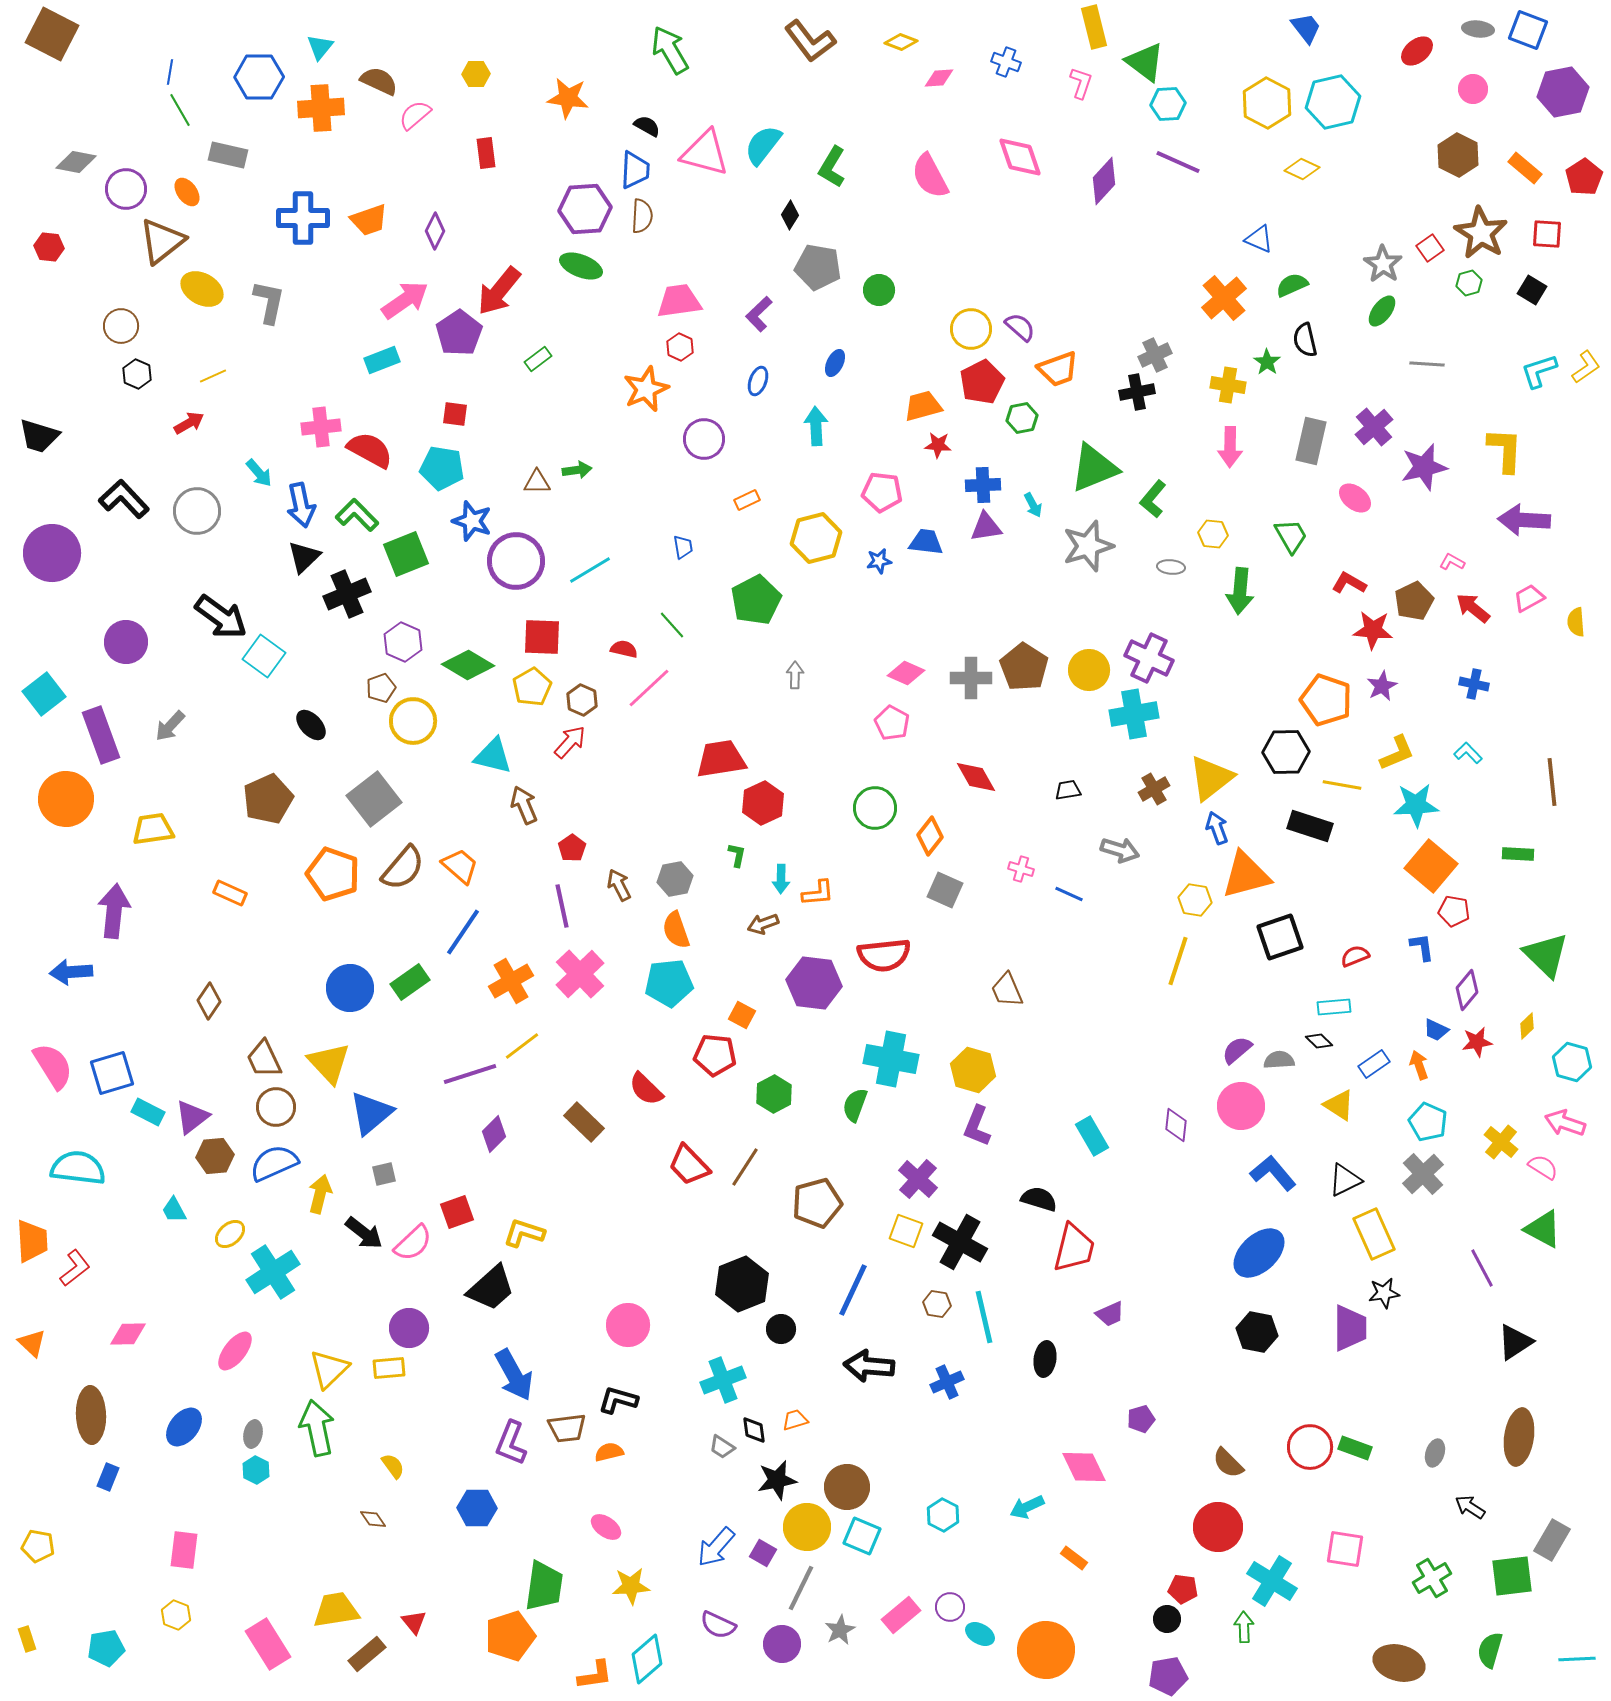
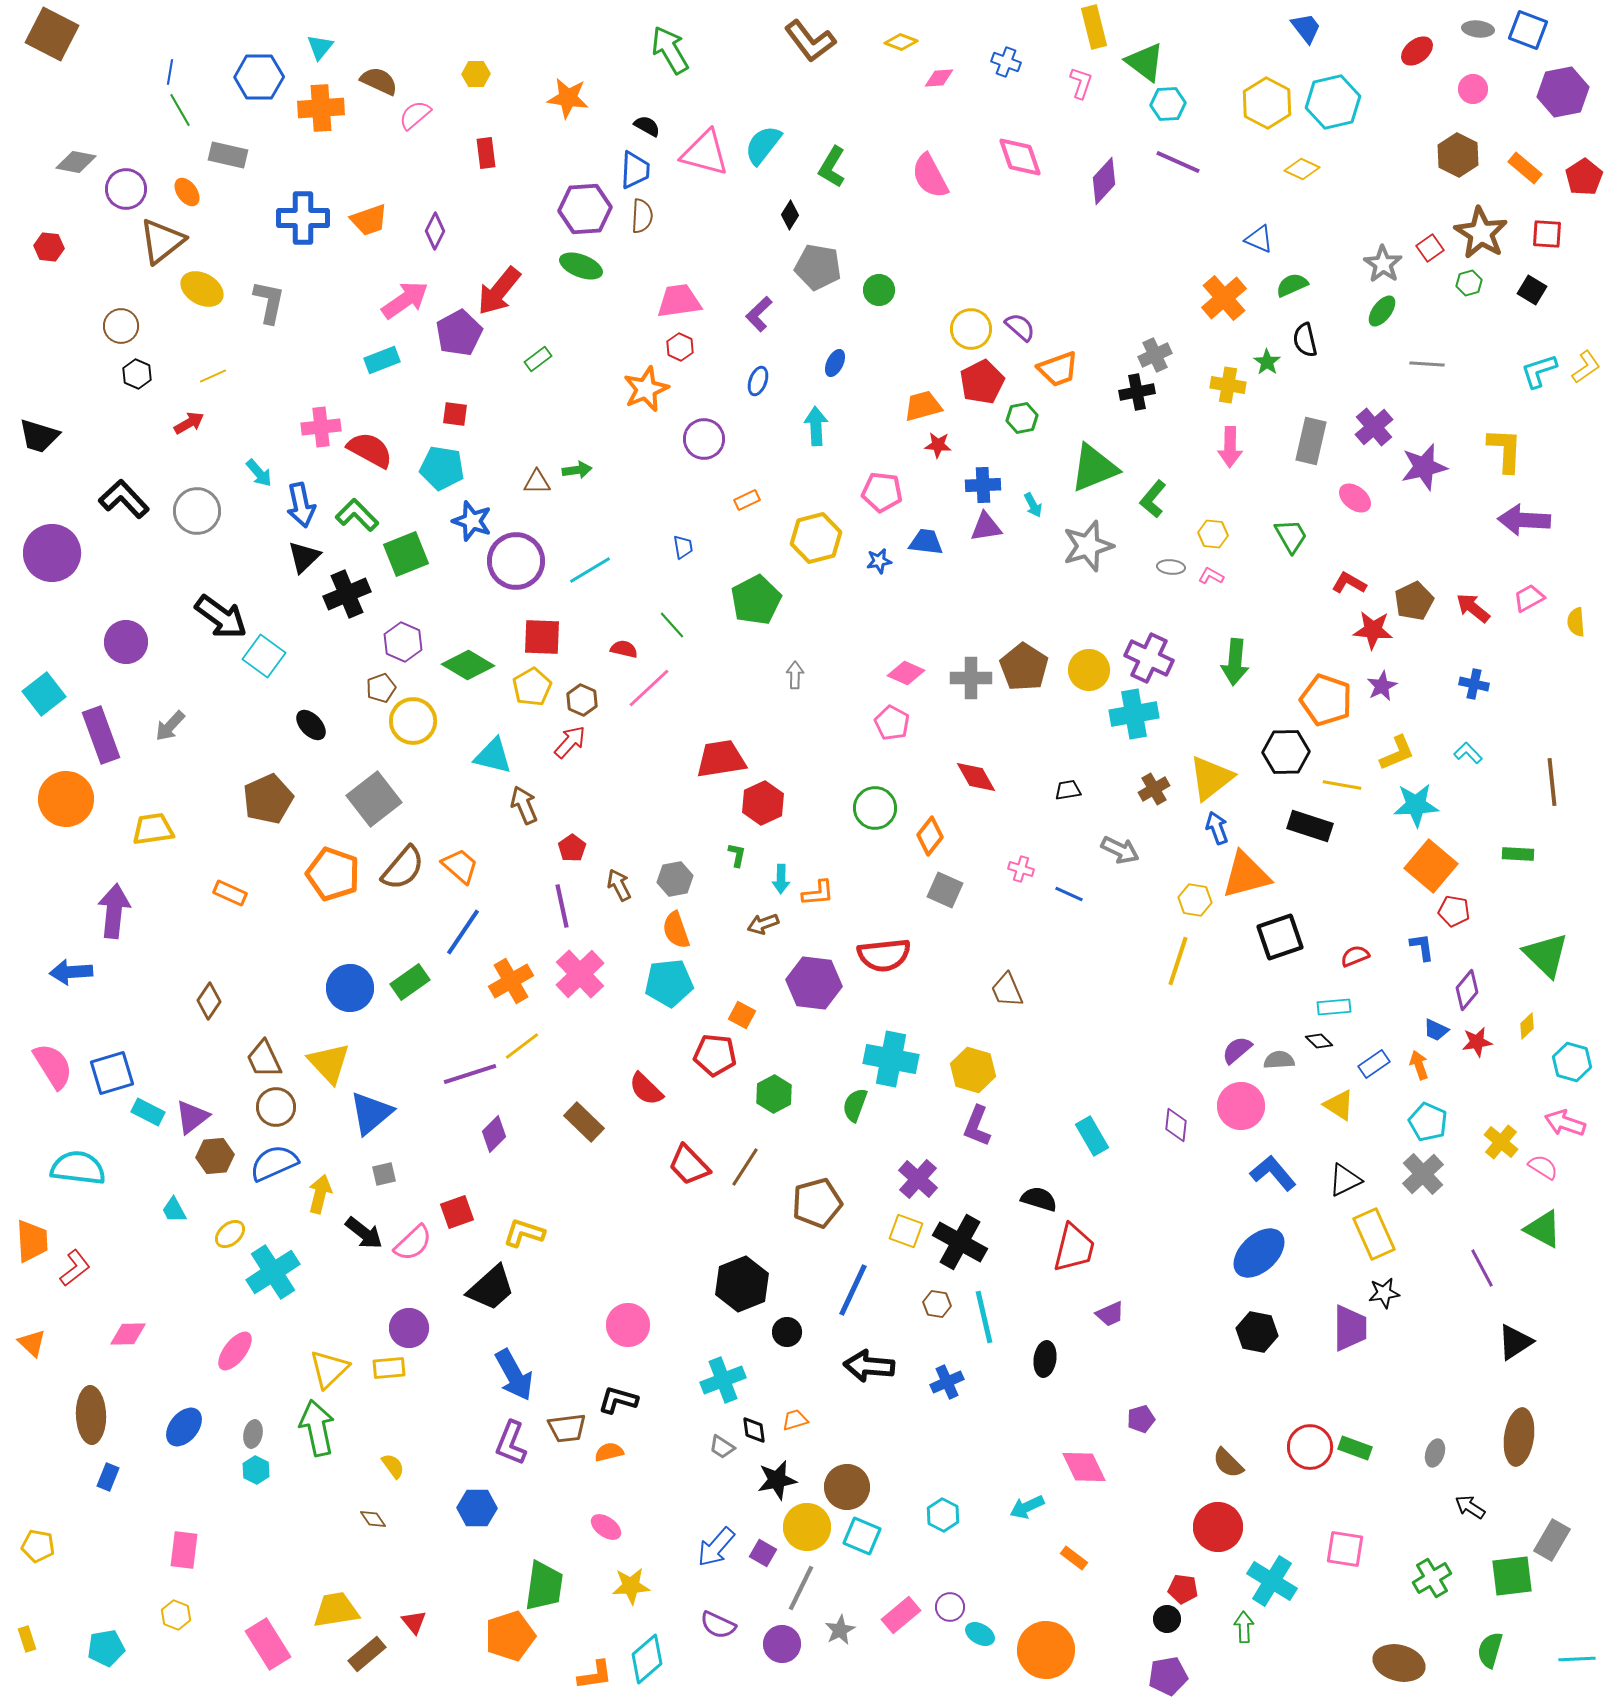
purple pentagon at (459, 333): rotated 6 degrees clockwise
pink L-shape at (1452, 562): moved 241 px left, 14 px down
green arrow at (1240, 591): moved 5 px left, 71 px down
gray arrow at (1120, 850): rotated 9 degrees clockwise
black circle at (781, 1329): moved 6 px right, 3 px down
